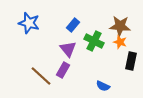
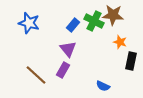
brown star: moved 7 px left, 11 px up
green cross: moved 20 px up
brown line: moved 5 px left, 1 px up
